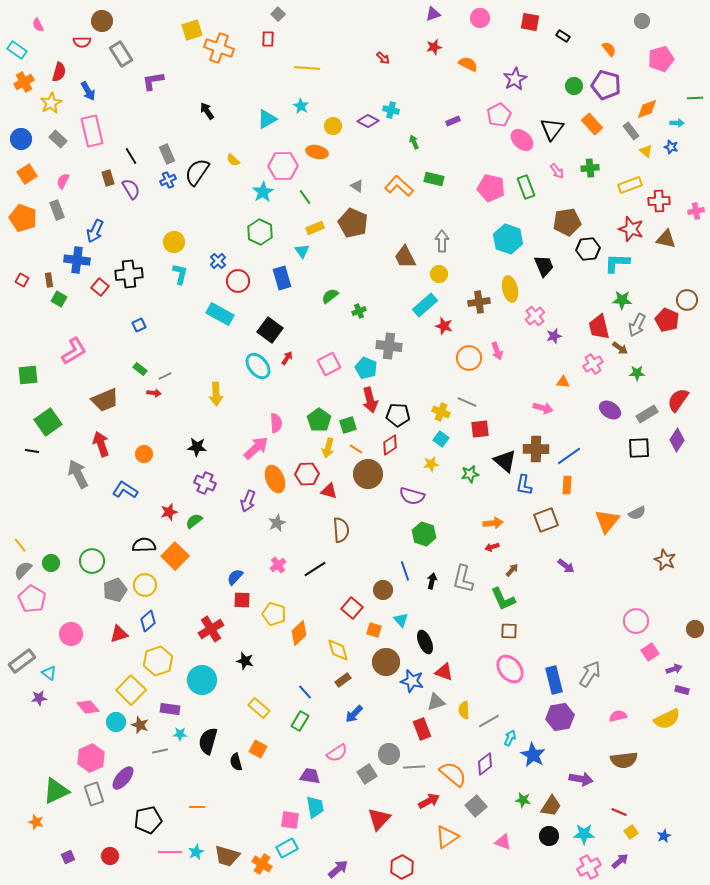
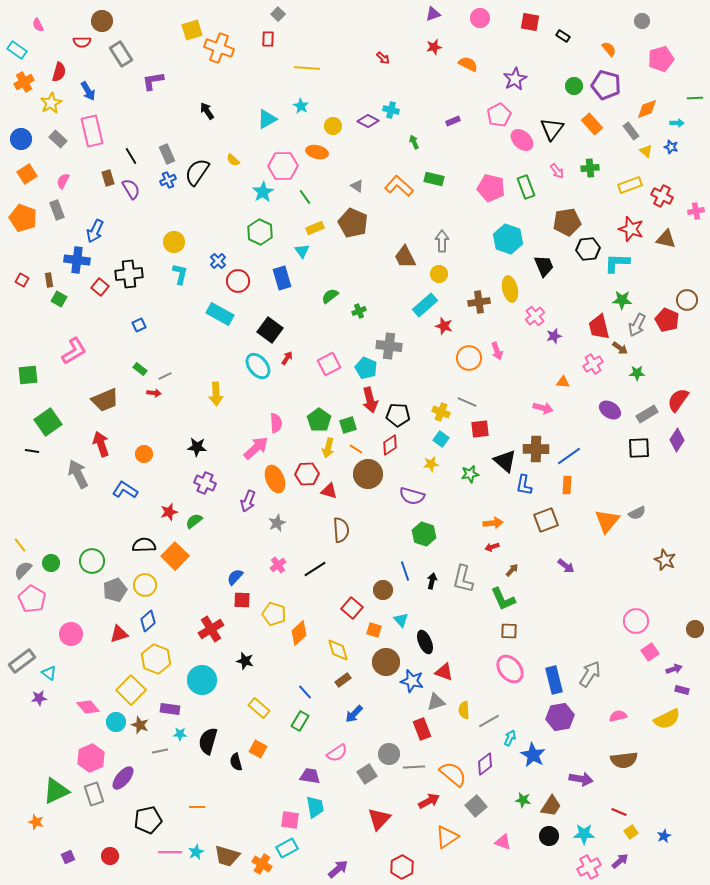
red cross at (659, 201): moved 3 px right, 5 px up; rotated 30 degrees clockwise
yellow hexagon at (158, 661): moved 2 px left, 2 px up; rotated 20 degrees counterclockwise
